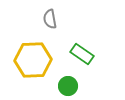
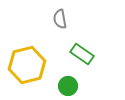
gray semicircle: moved 10 px right
yellow hexagon: moved 6 px left, 5 px down; rotated 12 degrees counterclockwise
